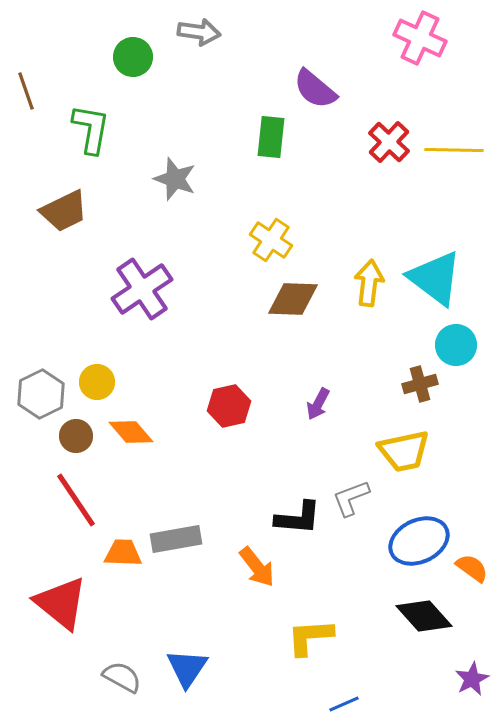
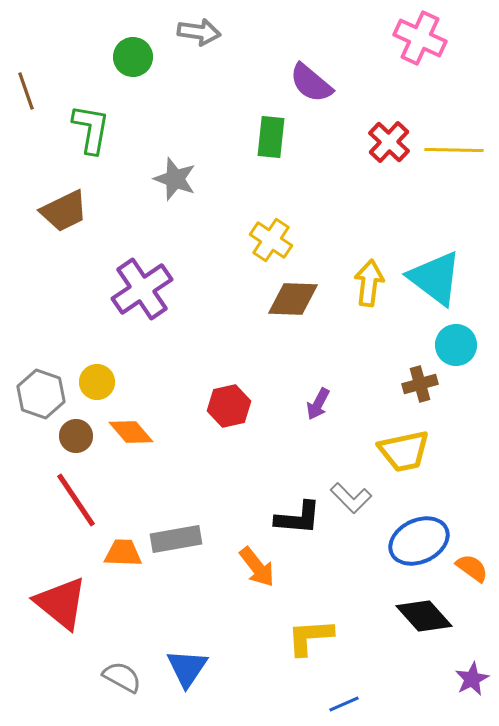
purple semicircle: moved 4 px left, 6 px up
gray hexagon: rotated 15 degrees counterclockwise
gray L-shape: rotated 114 degrees counterclockwise
